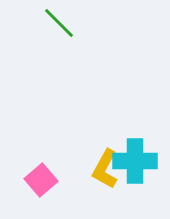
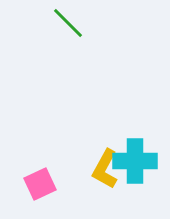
green line: moved 9 px right
pink square: moved 1 px left, 4 px down; rotated 16 degrees clockwise
